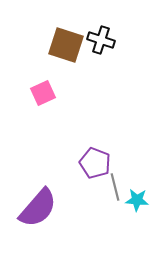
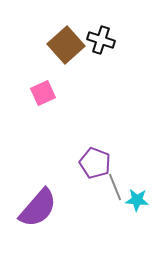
brown square: rotated 30 degrees clockwise
gray line: rotated 8 degrees counterclockwise
